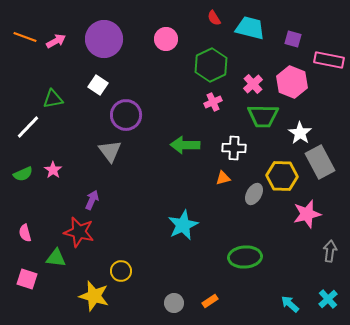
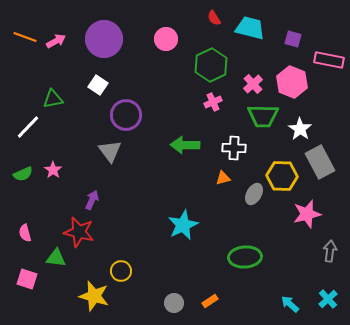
white star at (300, 133): moved 4 px up
